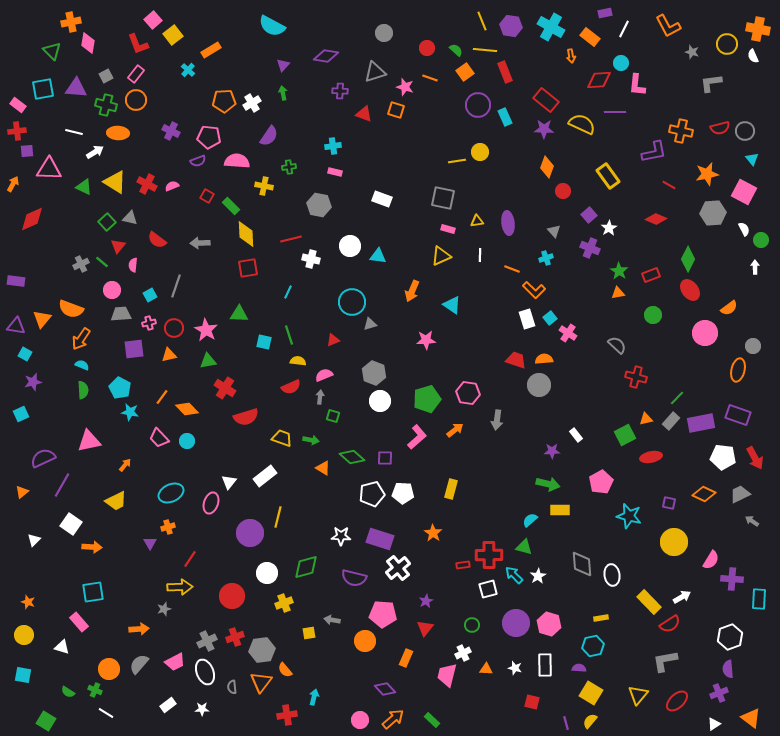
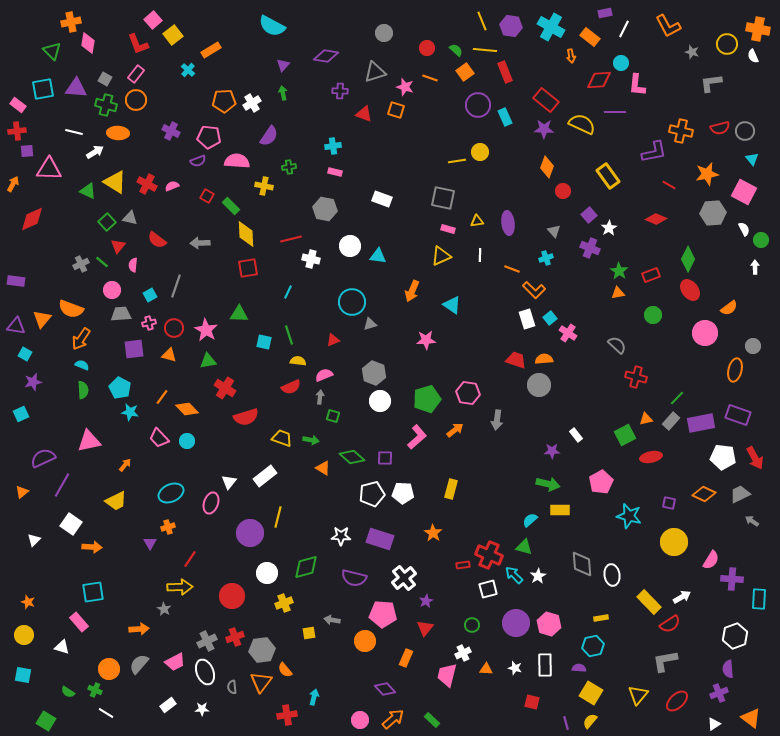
gray square at (106, 76): moved 1 px left, 3 px down; rotated 32 degrees counterclockwise
green triangle at (84, 187): moved 4 px right, 4 px down
gray hexagon at (319, 205): moved 6 px right, 4 px down
orange triangle at (169, 355): rotated 28 degrees clockwise
orange ellipse at (738, 370): moved 3 px left
red cross at (489, 555): rotated 24 degrees clockwise
white cross at (398, 568): moved 6 px right, 10 px down
gray star at (164, 609): rotated 24 degrees counterclockwise
white hexagon at (730, 637): moved 5 px right, 1 px up
